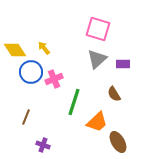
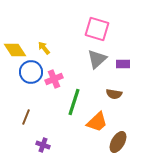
pink square: moved 1 px left
brown semicircle: rotated 49 degrees counterclockwise
brown ellipse: rotated 60 degrees clockwise
